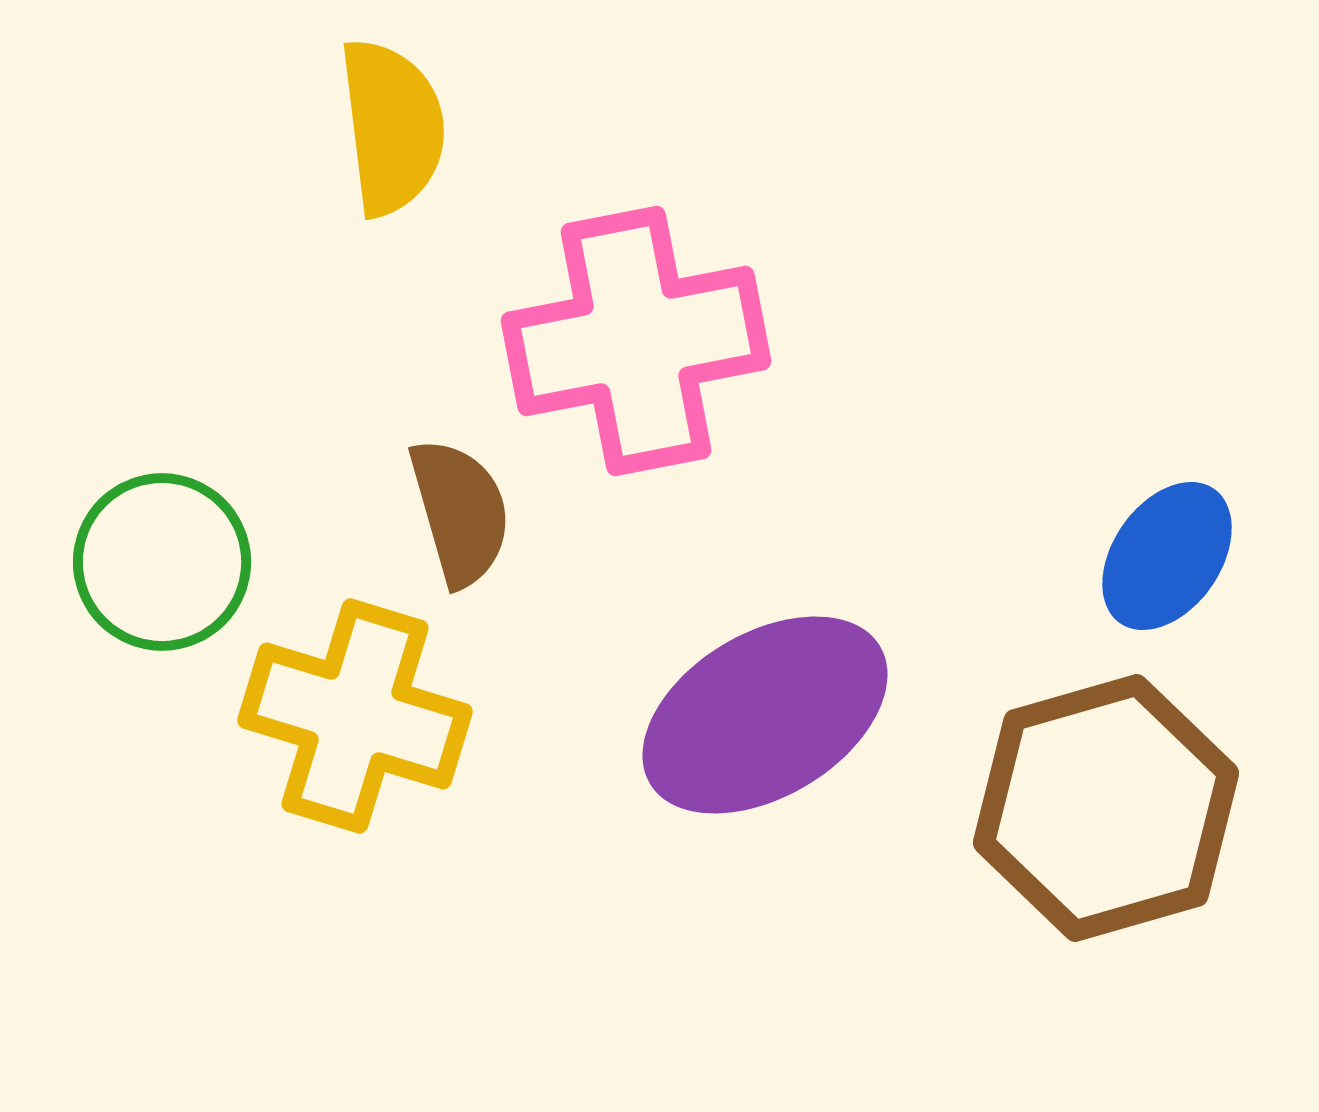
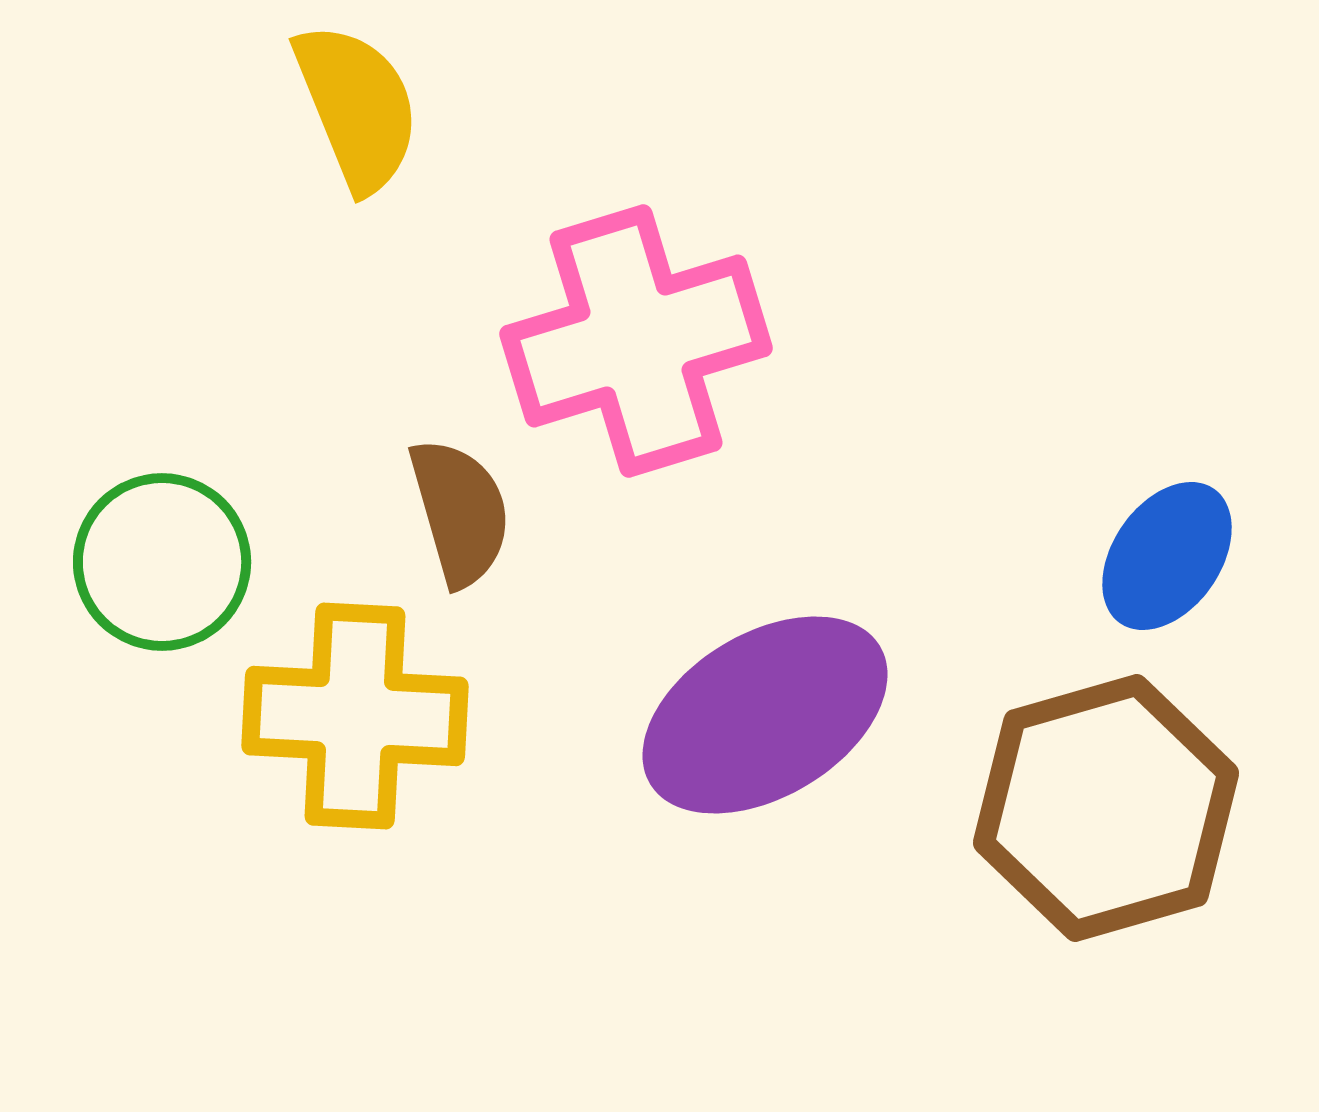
yellow semicircle: moved 35 px left, 20 px up; rotated 15 degrees counterclockwise
pink cross: rotated 6 degrees counterclockwise
yellow cross: rotated 14 degrees counterclockwise
